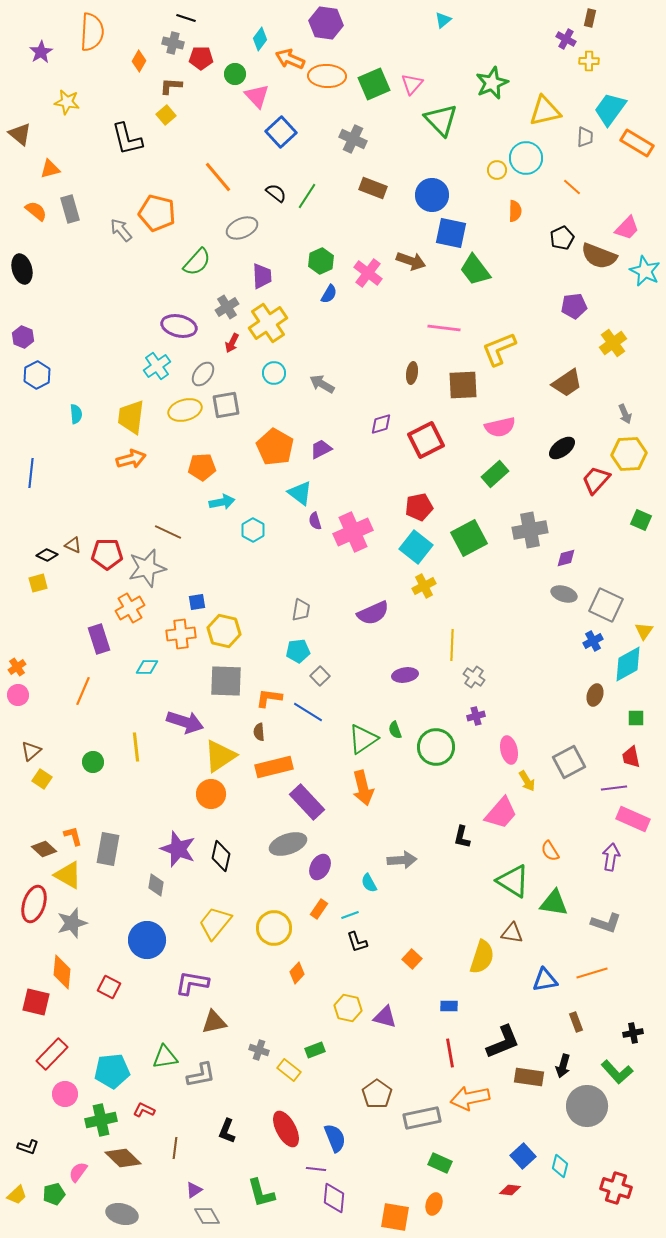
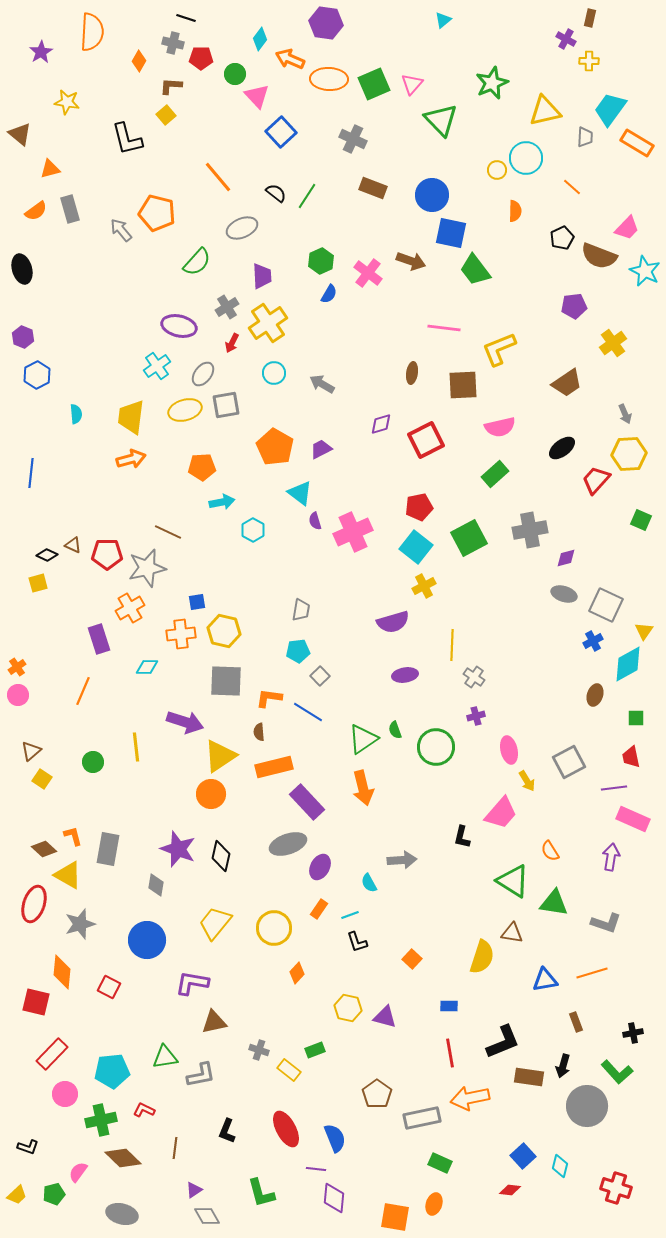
orange ellipse at (327, 76): moved 2 px right, 3 px down
orange semicircle at (36, 211): rotated 105 degrees clockwise
purple semicircle at (373, 613): moved 20 px right, 9 px down; rotated 8 degrees clockwise
gray star at (72, 923): moved 8 px right, 1 px down
